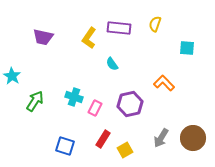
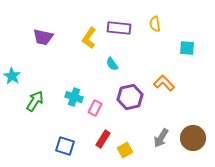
yellow semicircle: rotated 28 degrees counterclockwise
purple hexagon: moved 7 px up
